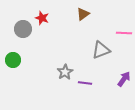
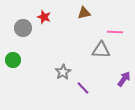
brown triangle: moved 1 px right, 1 px up; rotated 24 degrees clockwise
red star: moved 2 px right, 1 px up
gray circle: moved 1 px up
pink line: moved 9 px left, 1 px up
gray triangle: rotated 24 degrees clockwise
gray star: moved 2 px left
purple line: moved 2 px left, 5 px down; rotated 40 degrees clockwise
